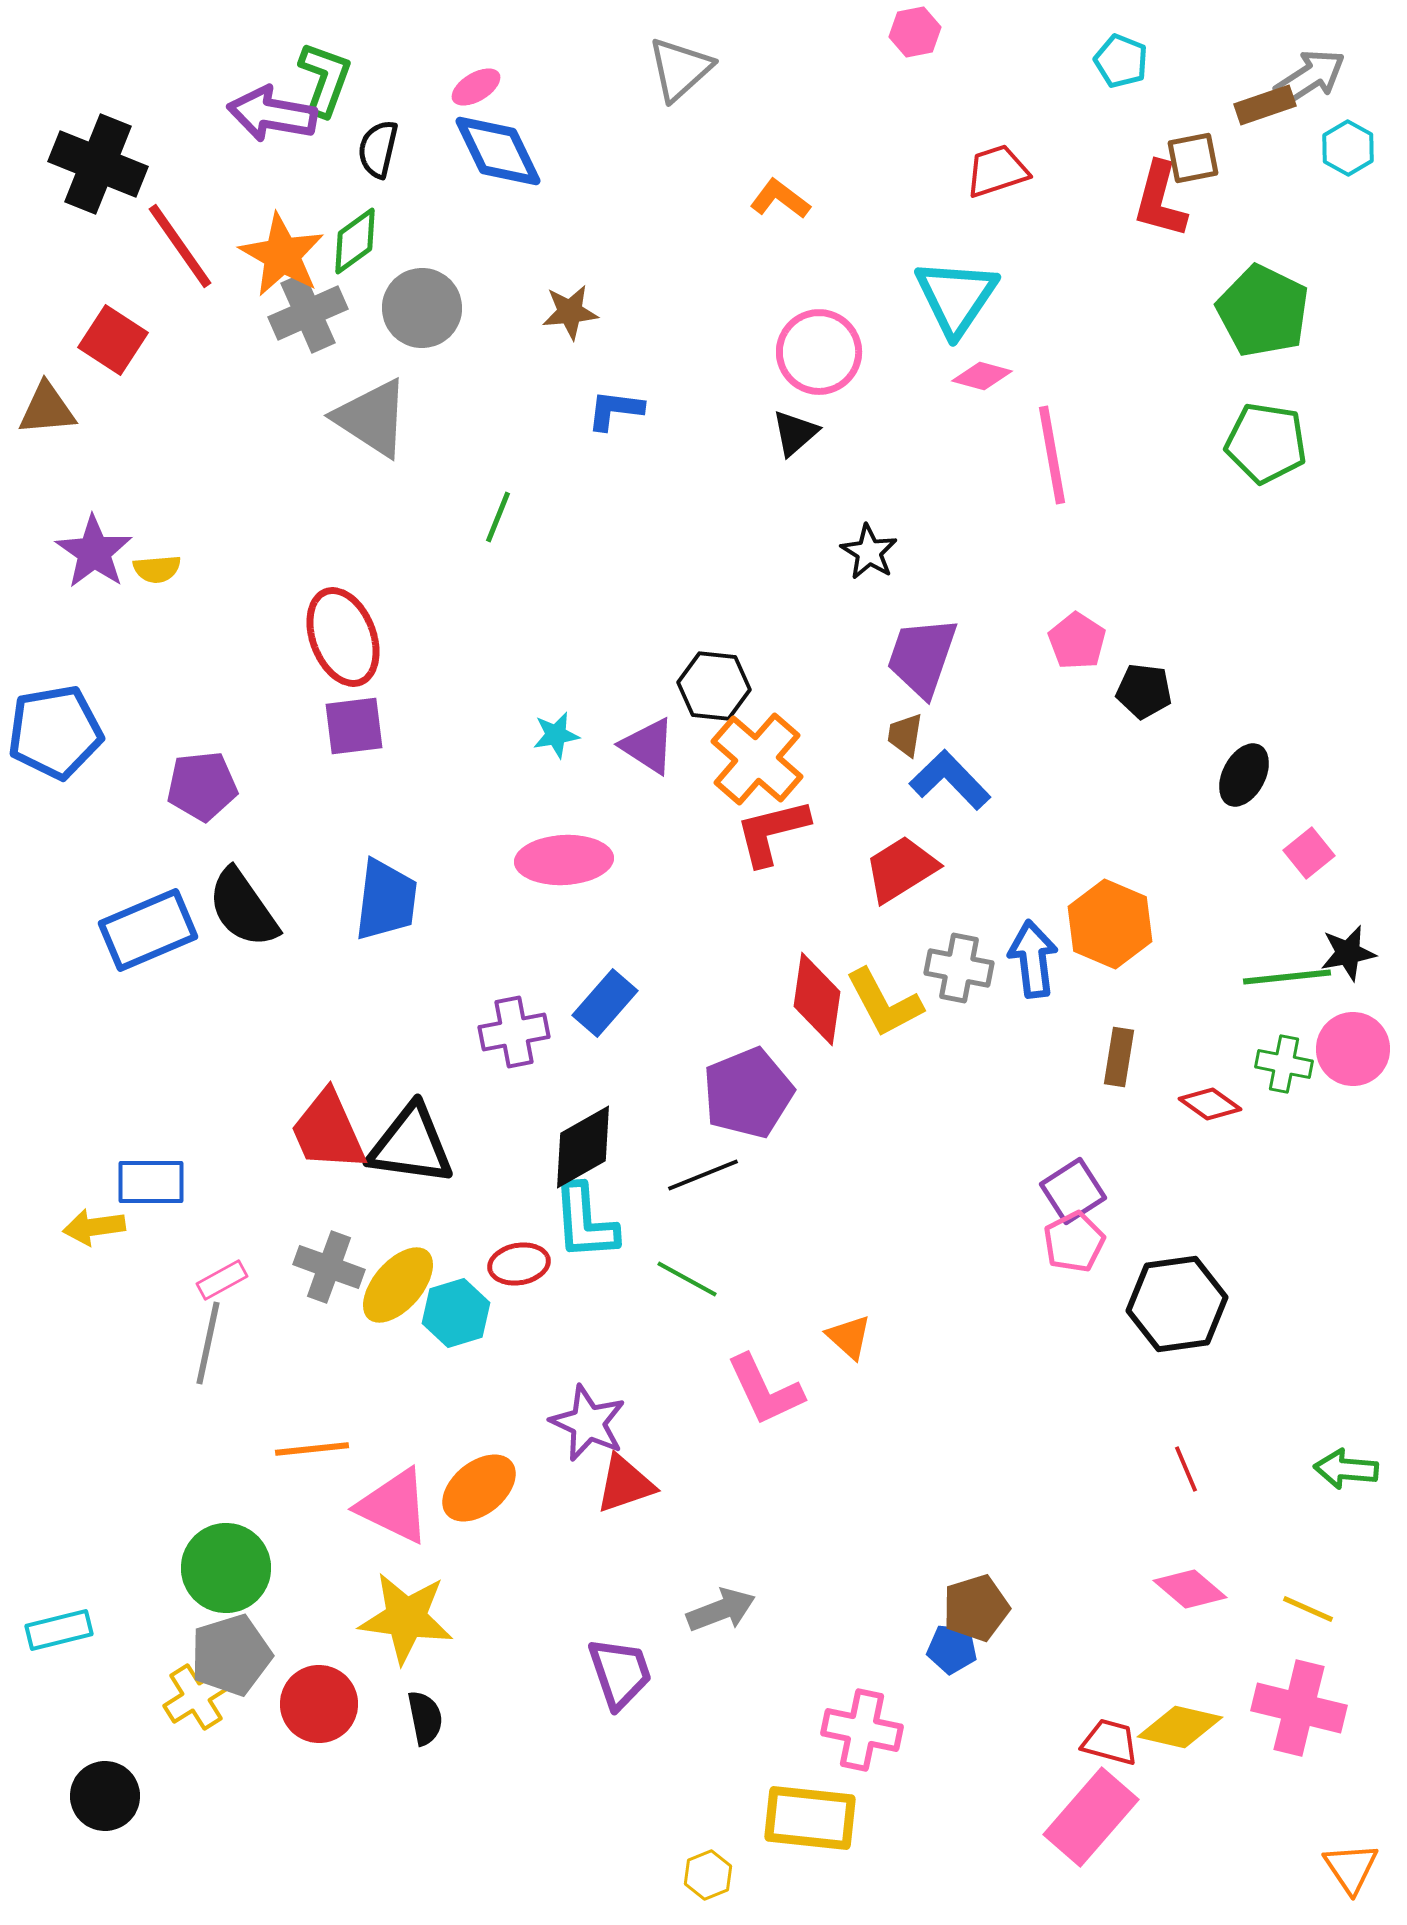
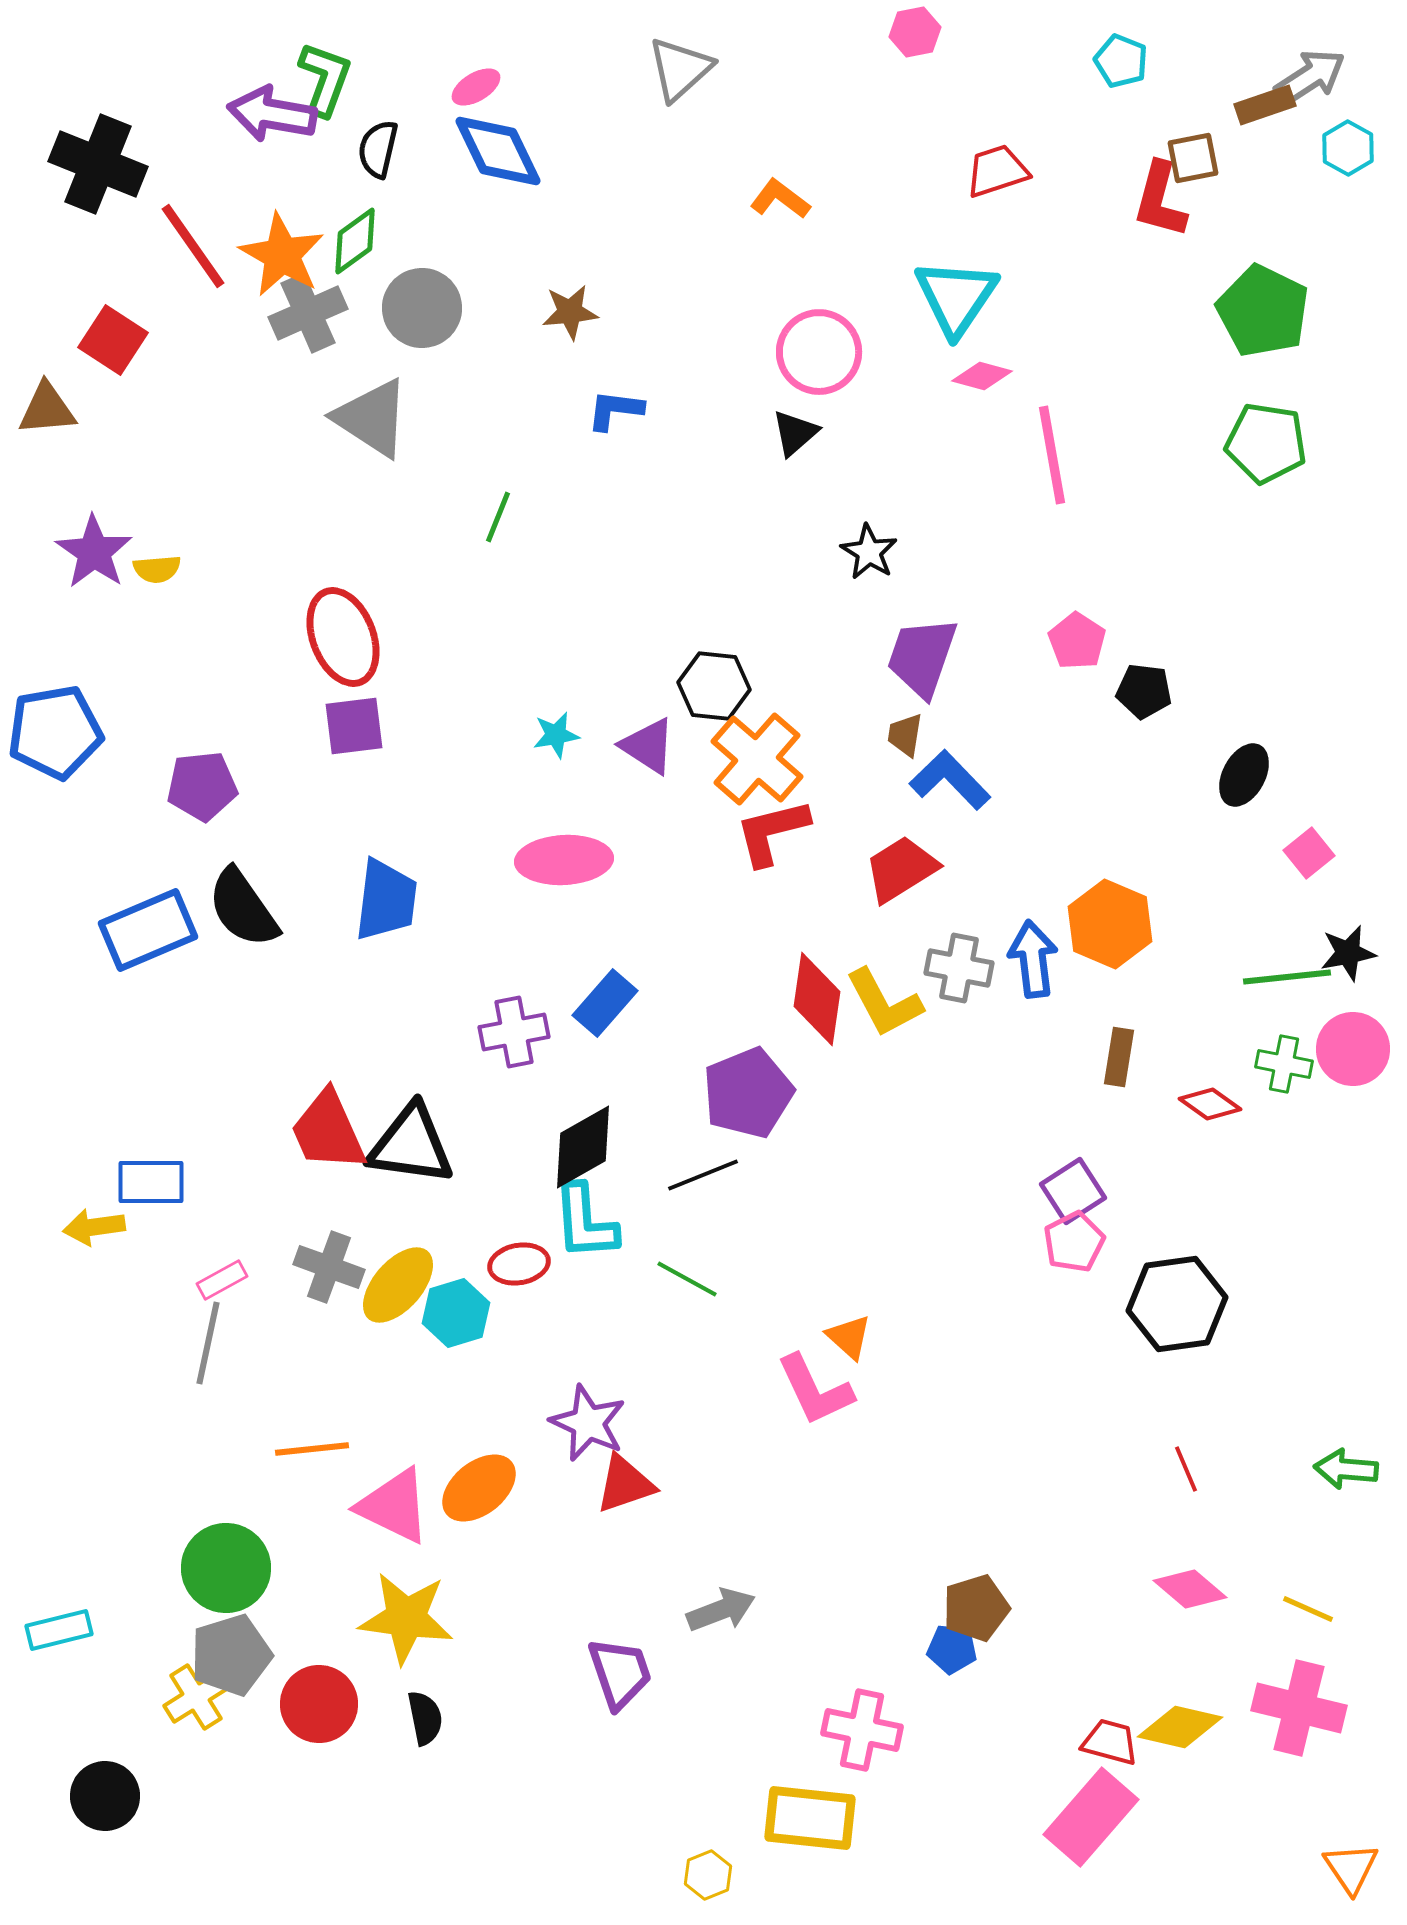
red line at (180, 246): moved 13 px right
pink L-shape at (765, 1390): moved 50 px right
